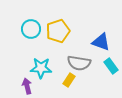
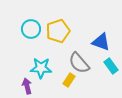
gray semicircle: rotated 40 degrees clockwise
